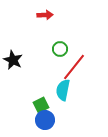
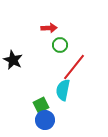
red arrow: moved 4 px right, 13 px down
green circle: moved 4 px up
